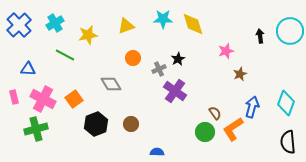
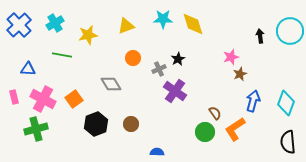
pink star: moved 5 px right, 6 px down
green line: moved 3 px left; rotated 18 degrees counterclockwise
blue arrow: moved 1 px right, 6 px up
orange L-shape: moved 2 px right
